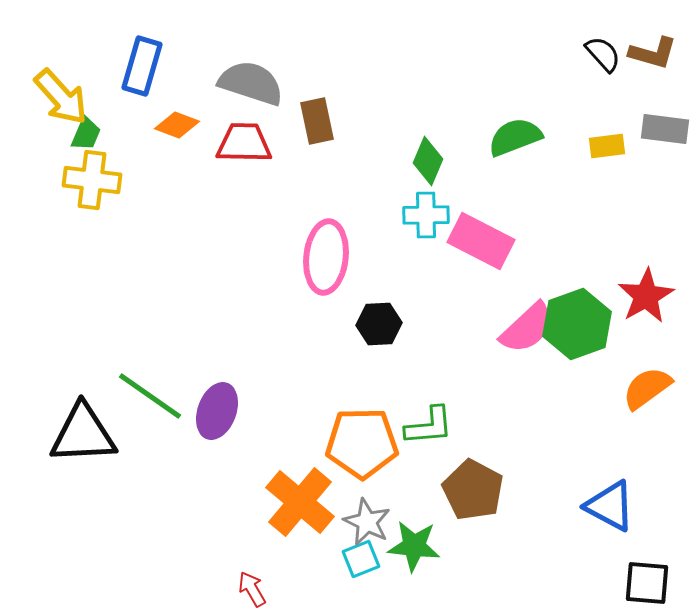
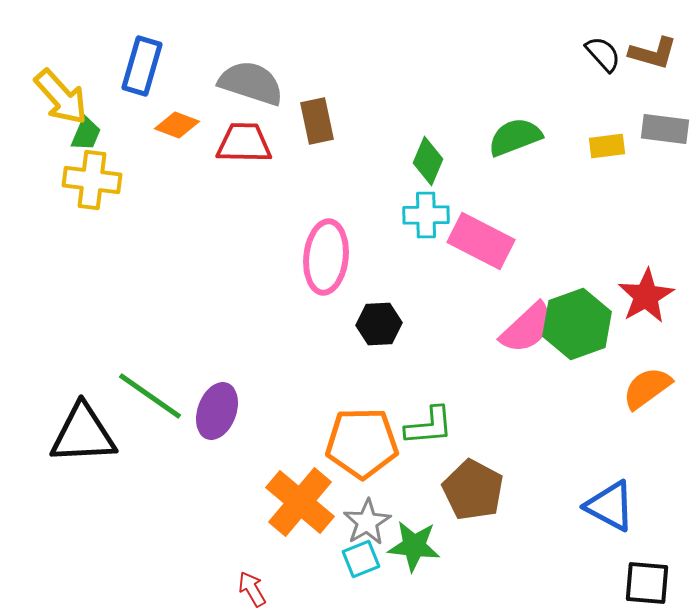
gray star: rotated 15 degrees clockwise
